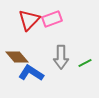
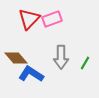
red triangle: moved 1 px up
brown diamond: moved 1 px left, 1 px down
green line: rotated 32 degrees counterclockwise
blue L-shape: moved 1 px down
